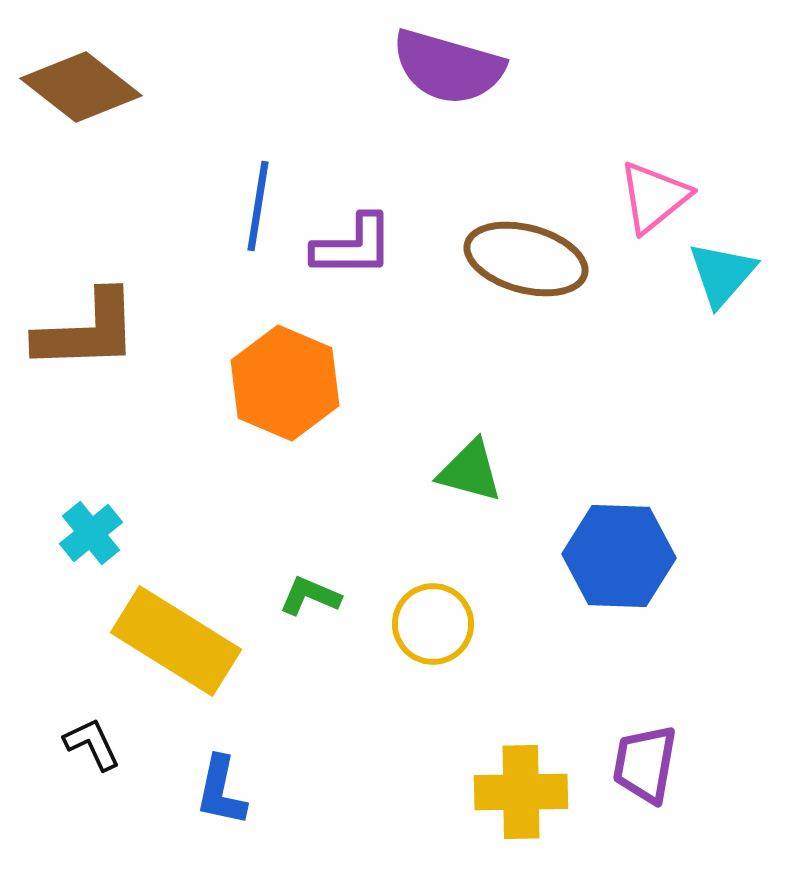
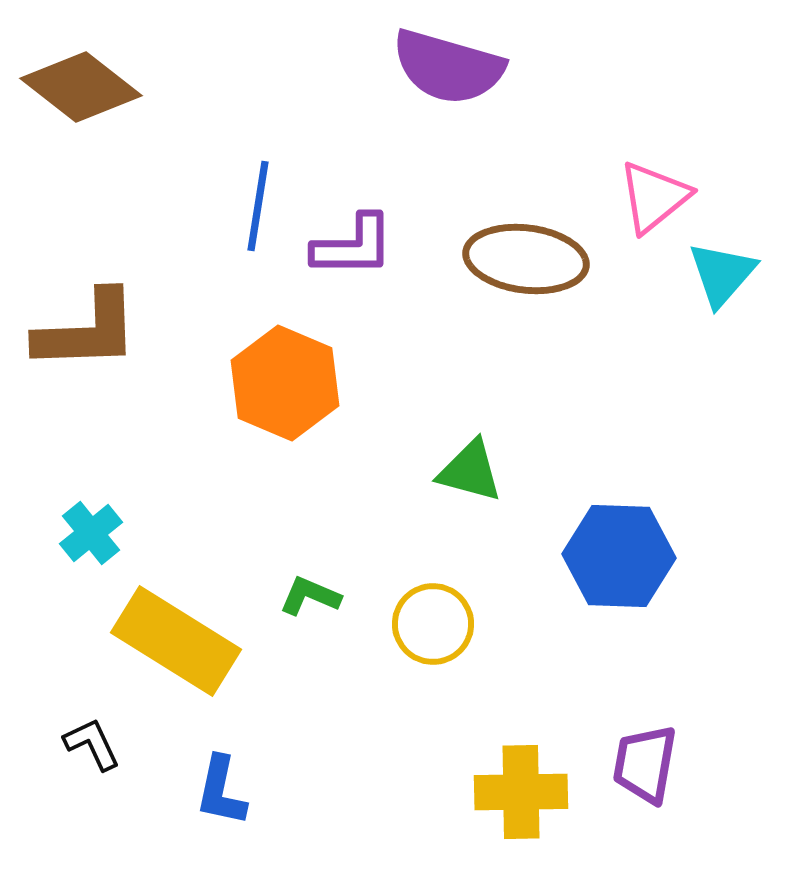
brown ellipse: rotated 8 degrees counterclockwise
